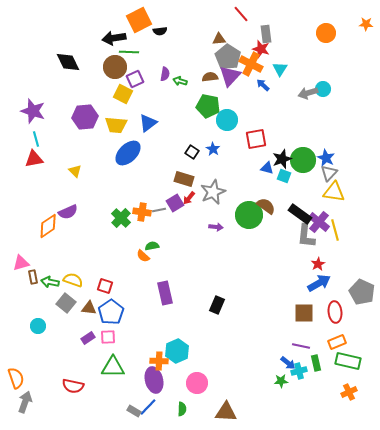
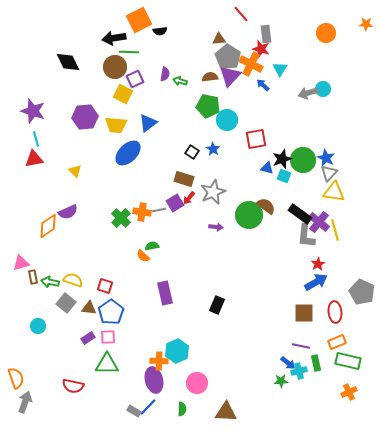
blue arrow at (319, 283): moved 3 px left, 1 px up
green triangle at (113, 367): moved 6 px left, 3 px up
